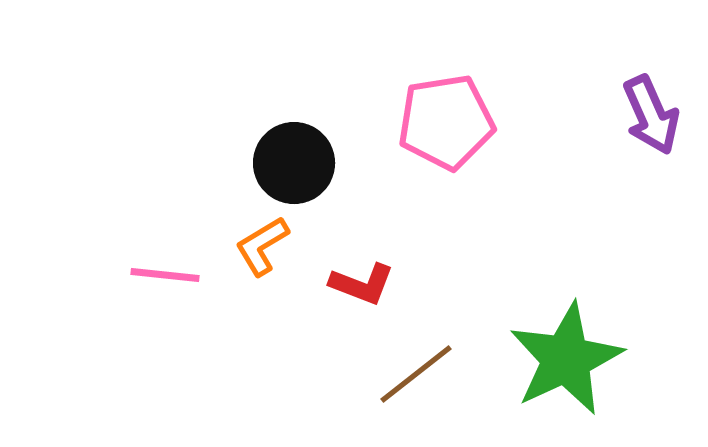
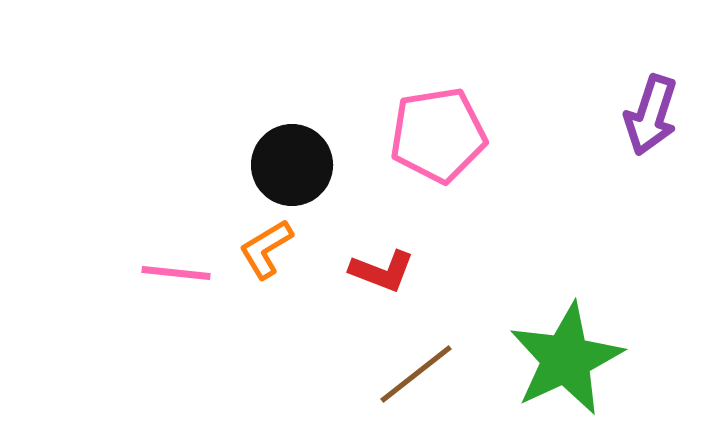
purple arrow: rotated 42 degrees clockwise
pink pentagon: moved 8 px left, 13 px down
black circle: moved 2 px left, 2 px down
orange L-shape: moved 4 px right, 3 px down
pink line: moved 11 px right, 2 px up
red L-shape: moved 20 px right, 13 px up
